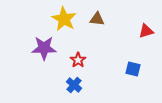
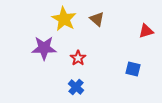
brown triangle: rotated 35 degrees clockwise
red star: moved 2 px up
blue cross: moved 2 px right, 2 px down
